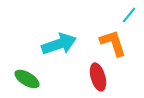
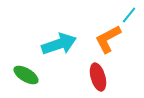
orange L-shape: moved 5 px left, 4 px up; rotated 100 degrees counterclockwise
green ellipse: moved 1 px left, 4 px up
